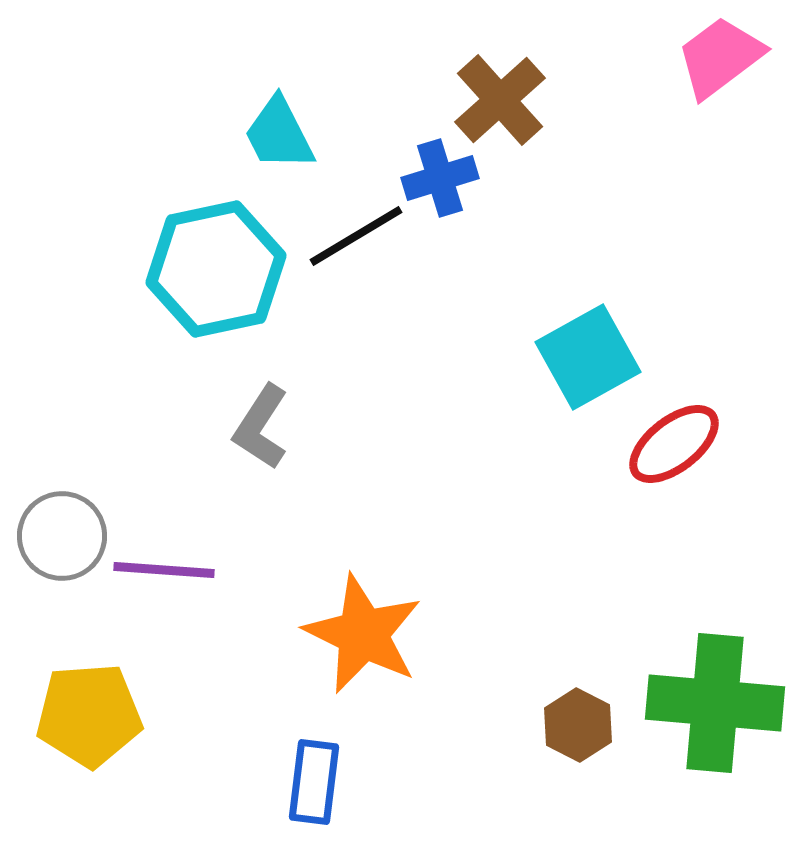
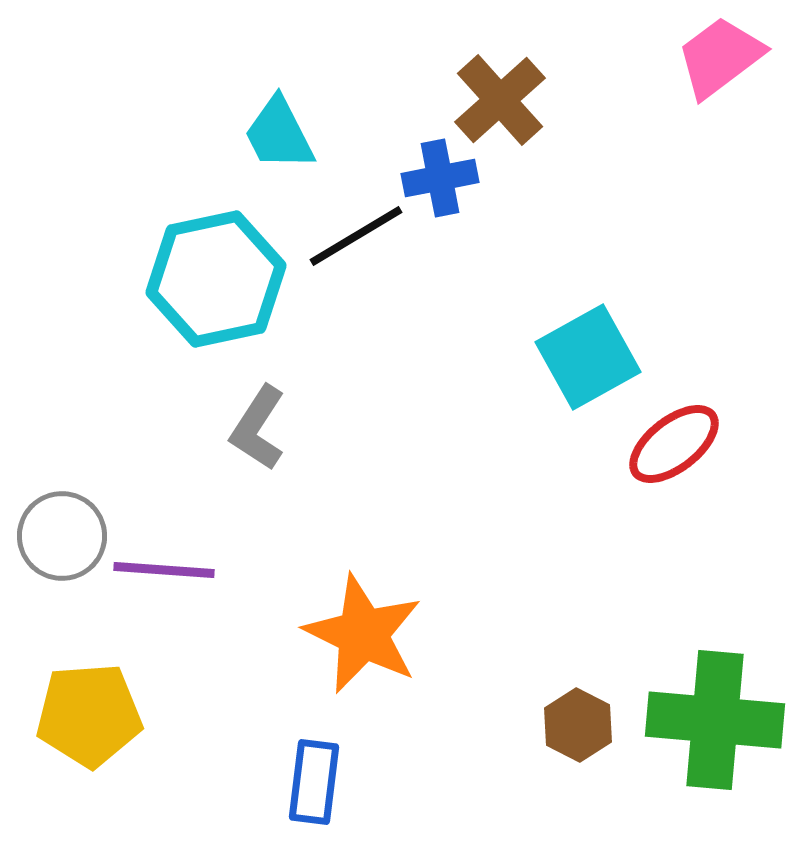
blue cross: rotated 6 degrees clockwise
cyan hexagon: moved 10 px down
gray L-shape: moved 3 px left, 1 px down
green cross: moved 17 px down
